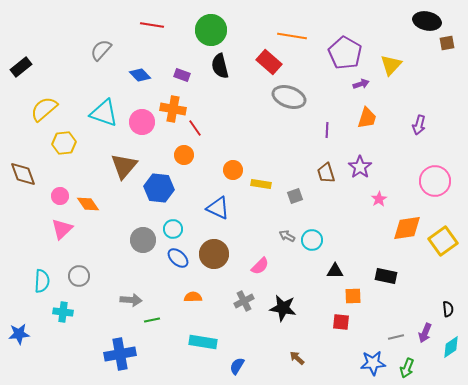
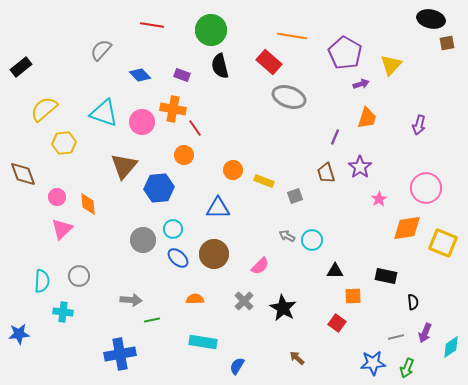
black ellipse at (427, 21): moved 4 px right, 2 px up
purple line at (327, 130): moved 8 px right, 7 px down; rotated 21 degrees clockwise
pink circle at (435, 181): moved 9 px left, 7 px down
yellow rectangle at (261, 184): moved 3 px right, 3 px up; rotated 12 degrees clockwise
blue hexagon at (159, 188): rotated 12 degrees counterclockwise
pink circle at (60, 196): moved 3 px left, 1 px down
orange diamond at (88, 204): rotated 30 degrees clockwise
blue triangle at (218, 208): rotated 25 degrees counterclockwise
yellow square at (443, 241): moved 2 px down; rotated 32 degrees counterclockwise
orange semicircle at (193, 297): moved 2 px right, 2 px down
gray cross at (244, 301): rotated 18 degrees counterclockwise
black star at (283, 308): rotated 20 degrees clockwise
black semicircle at (448, 309): moved 35 px left, 7 px up
red square at (341, 322): moved 4 px left, 1 px down; rotated 30 degrees clockwise
